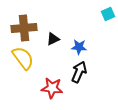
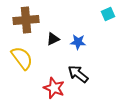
brown cross: moved 2 px right, 8 px up
blue star: moved 1 px left, 5 px up
yellow semicircle: moved 1 px left
black arrow: moved 1 px left, 2 px down; rotated 75 degrees counterclockwise
red star: moved 2 px right; rotated 15 degrees clockwise
